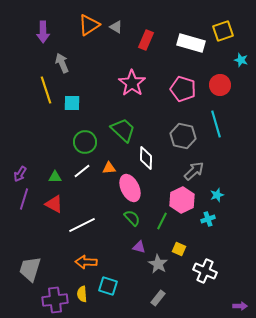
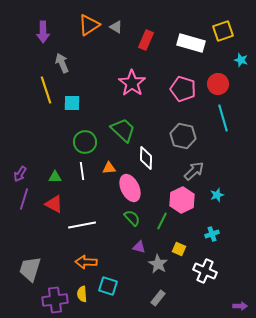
red circle at (220, 85): moved 2 px left, 1 px up
cyan line at (216, 124): moved 7 px right, 6 px up
white line at (82, 171): rotated 60 degrees counterclockwise
cyan cross at (208, 219): moved 4 px right, 15 px down
white line at (82, 225): rotated 16 degrees clockwise
